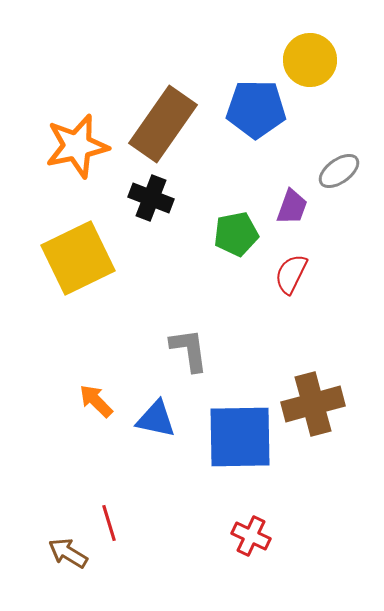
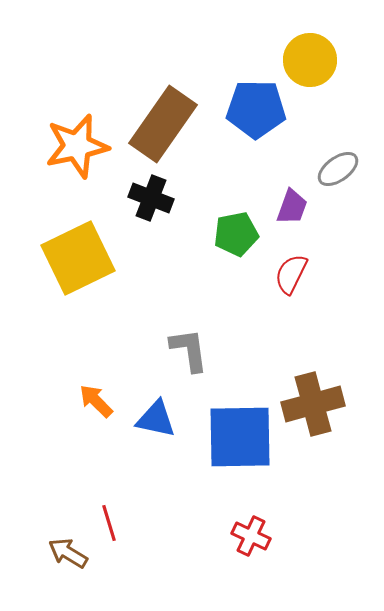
gray ellipse: moved 1 px left, 2 px up
